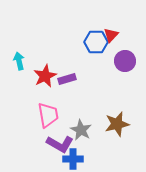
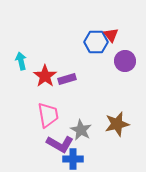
red triangle: rotated 21 degrees counterclockwise
cyan arrow: moved 2 px right
red star: rotated 10 degrees counterclockwise
